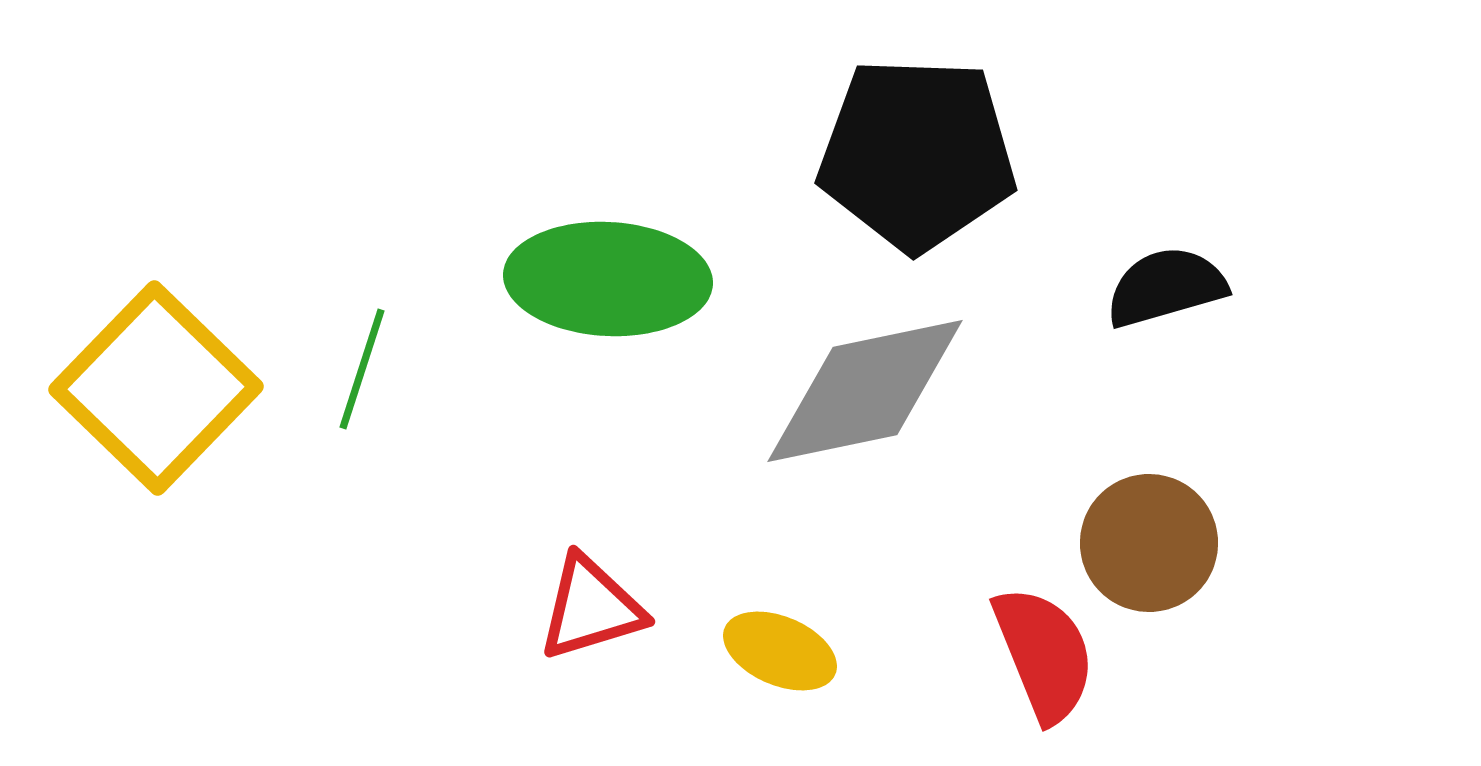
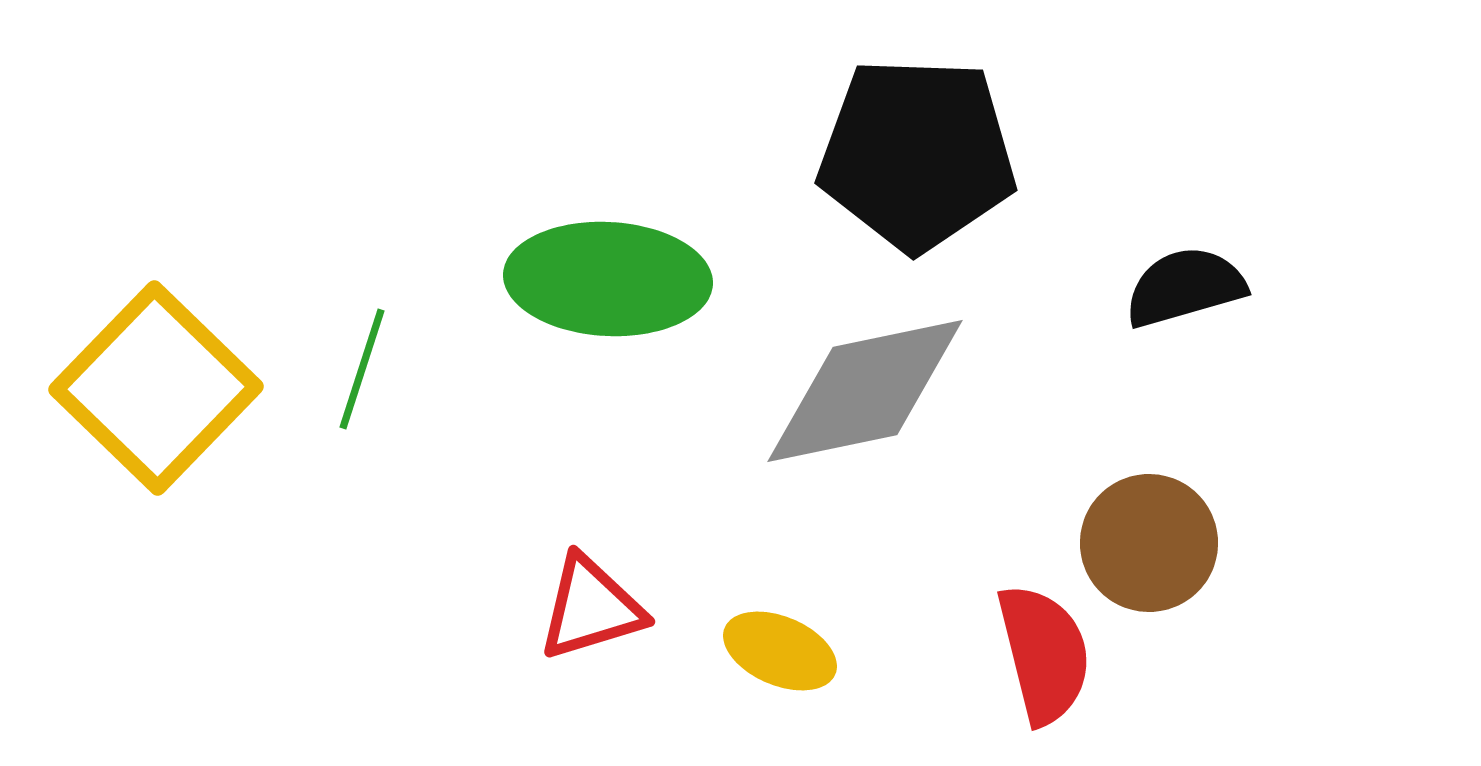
black semicircle: moved 19 px right
red semicircle: rotated 8 degrees clockwise
